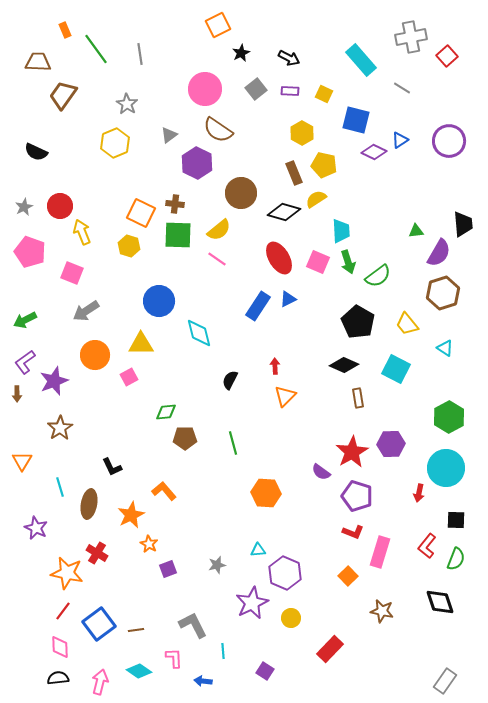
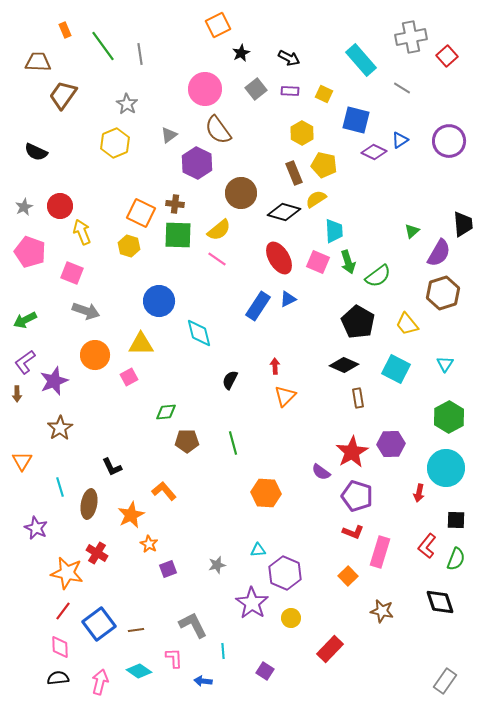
green line at (96, 49): moved 7 px right, 3 px up
brown semicircle at (218, 130): rotated 20 degrees clockwise
cyan trapezoid at (341, 231): moved 7 px left
green triangle at (416, 231): moved 4 px left; rotated 35 degrees counterclockwise
gray arrow at (86, 311): rotated 128 degrees counterclockwise
cyan triangle at (445, 348): moved 16 px down; rotated 30 degrees clockwise
brown pentagon at (185, 438): moved 2 px right, 3 px down
purple star at (252, 603): rotated 12 degrees counterclockwise
